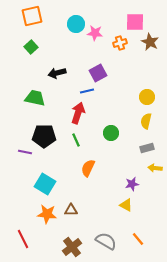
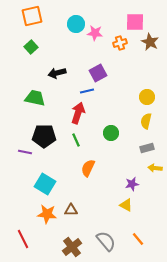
gray semicircle: rotated 20 degrees clockwise
